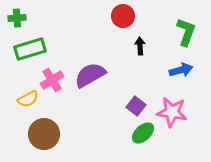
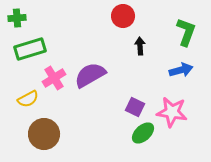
pink cross: moved 2 px right, 2 px up
purple square: moved 1 px left, 1 px down; rotated 12 degrees counterclockwise
